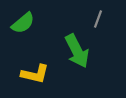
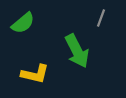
gray line: moved 3 px right, 1 px up
